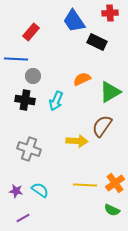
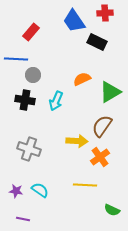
red cross: moved 5 px left
gray circle: moved 1 px up
orange cross: moved 15 px left, 26 px up
purple line: moved 1 px down; rotated 40 degrees clockwise
